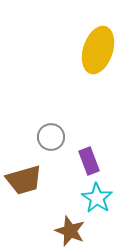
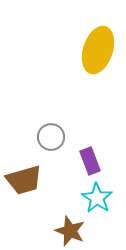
purple rectangle: moved 1 px right
